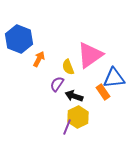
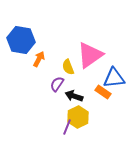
blue hexagon: moved 2 px right, 1 px down; rotated 12 degrees counterclockwise
orange rectangle: rotated 21 degrees counterclockwise
